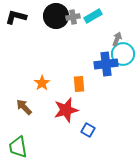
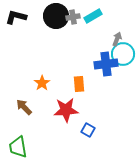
red star: rotated 10 degrees clockwise
